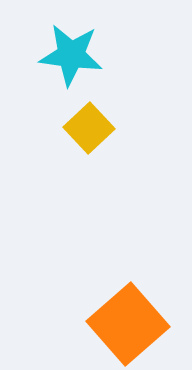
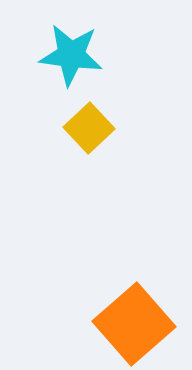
orange square: moved 6 px right
